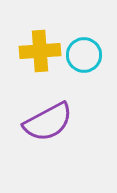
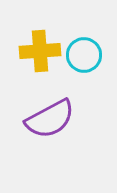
purple semicircle: moved 2 px right, 3 px up
